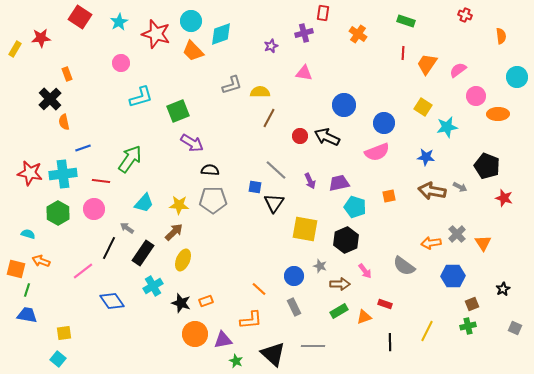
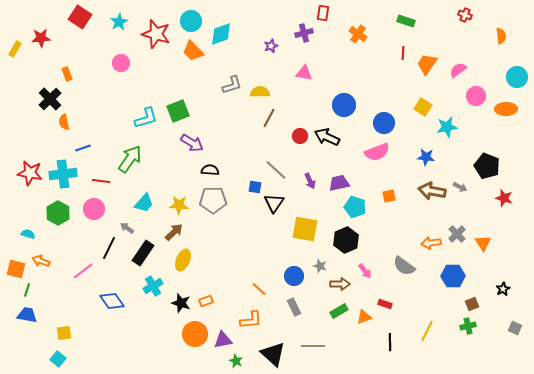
cyan L-shape at (141, 97): moved 5 px right, 21 px down
orange ellipse at (498, 114): moved 8 px right, 5 px up
